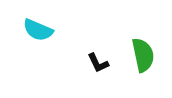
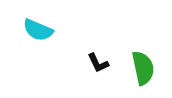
green semicircle: moved 13 px down
